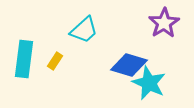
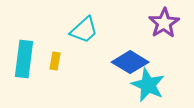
yellow rectangle: rotated 24 degrees counterclockwise
blue diamond: moved 1 px right, 3 px up; rotated 15 degrees clockwise
cyan star: moved 1 px left, 2 px down
